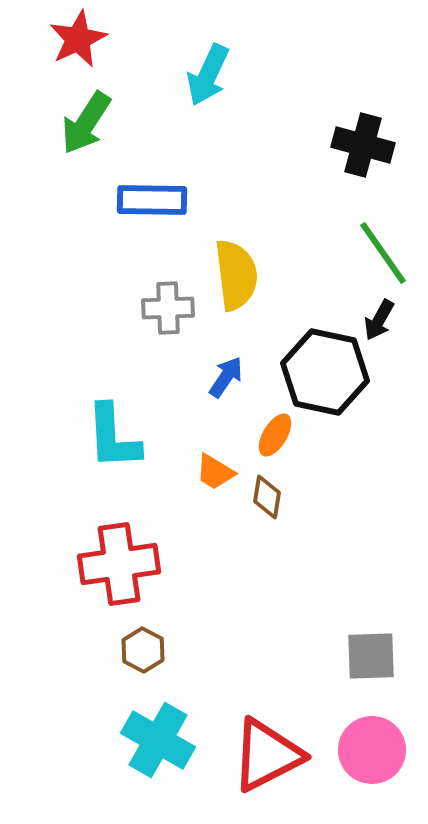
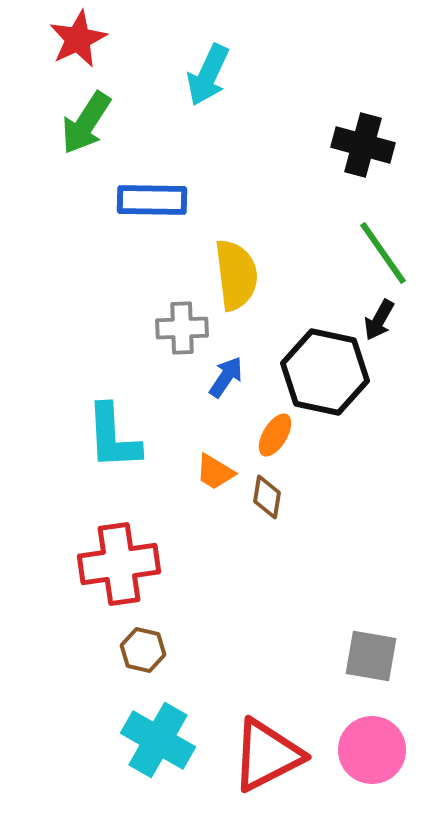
gray cross: moved 14 px right, 20 px down
brown hexagon: rotated 15 degrees counterclockwise
gray square: rotated 12 degrees clockwise
